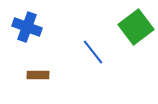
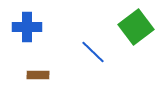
blue cross: rotated 20 degrees counterclockwise
blue line: rotated 8 degrees counterclockwise
